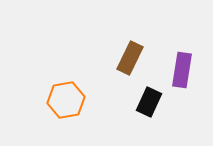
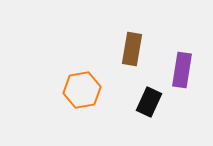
brown rectangle: moved 2 px right, 9 px up; rotated 16 degrees counterclockwise
orange hexagon: moved 16 px right, 10 px up
